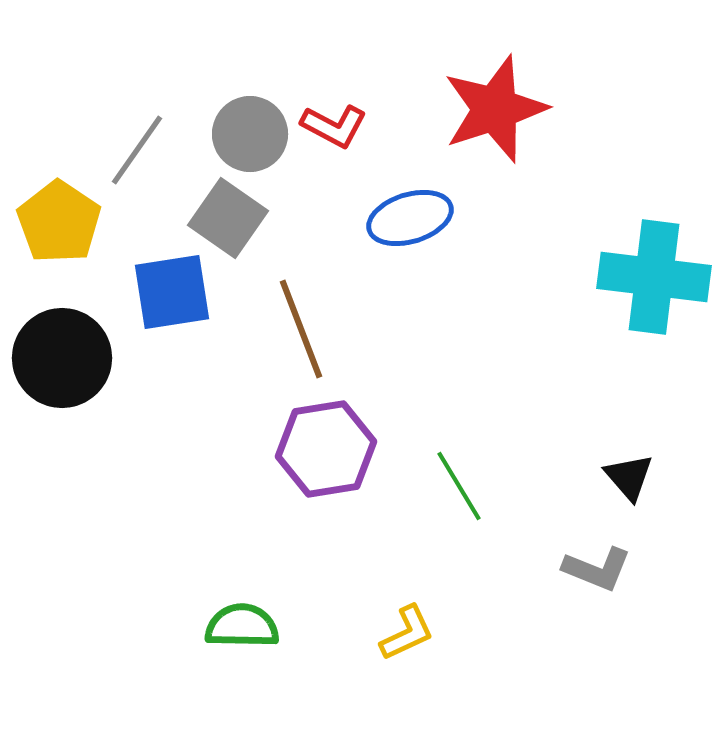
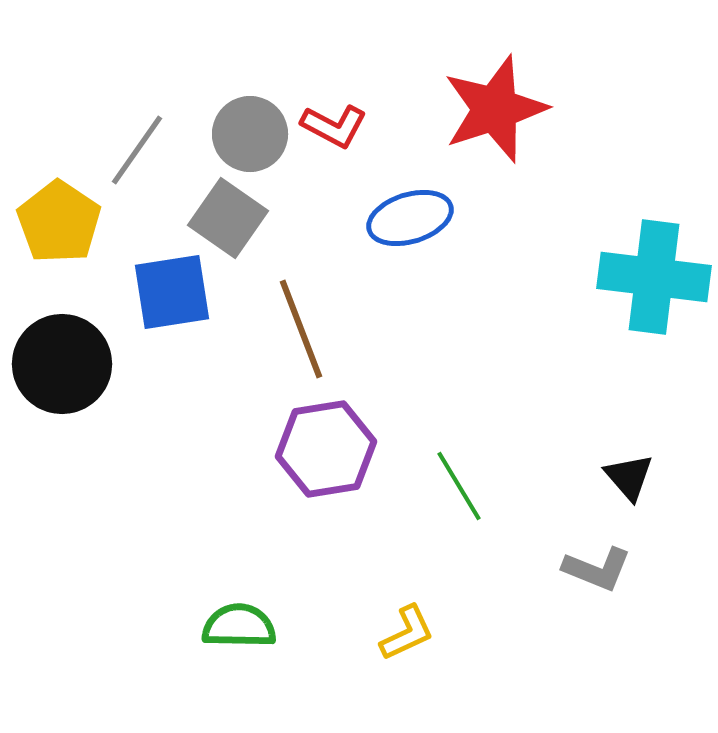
black circle: moved 6 px down
green semicircle: moved 3 px left
